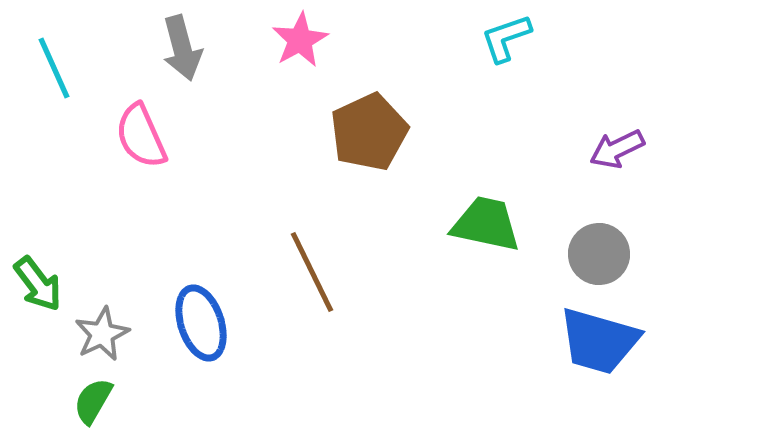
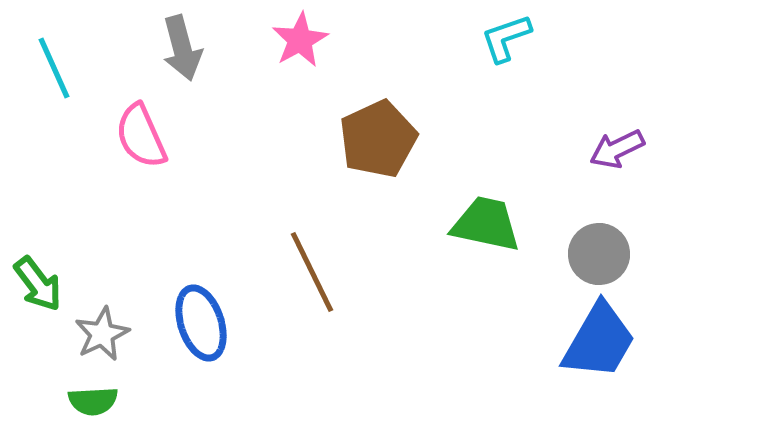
brown pentagon: moved 9 px right, 7 px down
blue trapezoid: rotated 76 degrees counterclockwise
green semicircle: rotated 123 degrees counterclockwise
